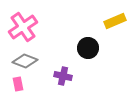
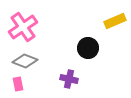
purple cross: moved 6 px right, 3 px down
